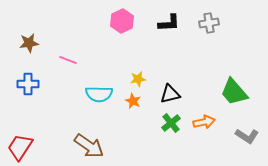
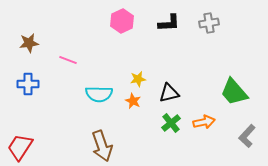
black triangle: moved 1 px left, 1 px up
gray L-shape: rotated 100 degrees clockwise
brown arrow: moved 13 px right; rotated 36 degrees clockwise
